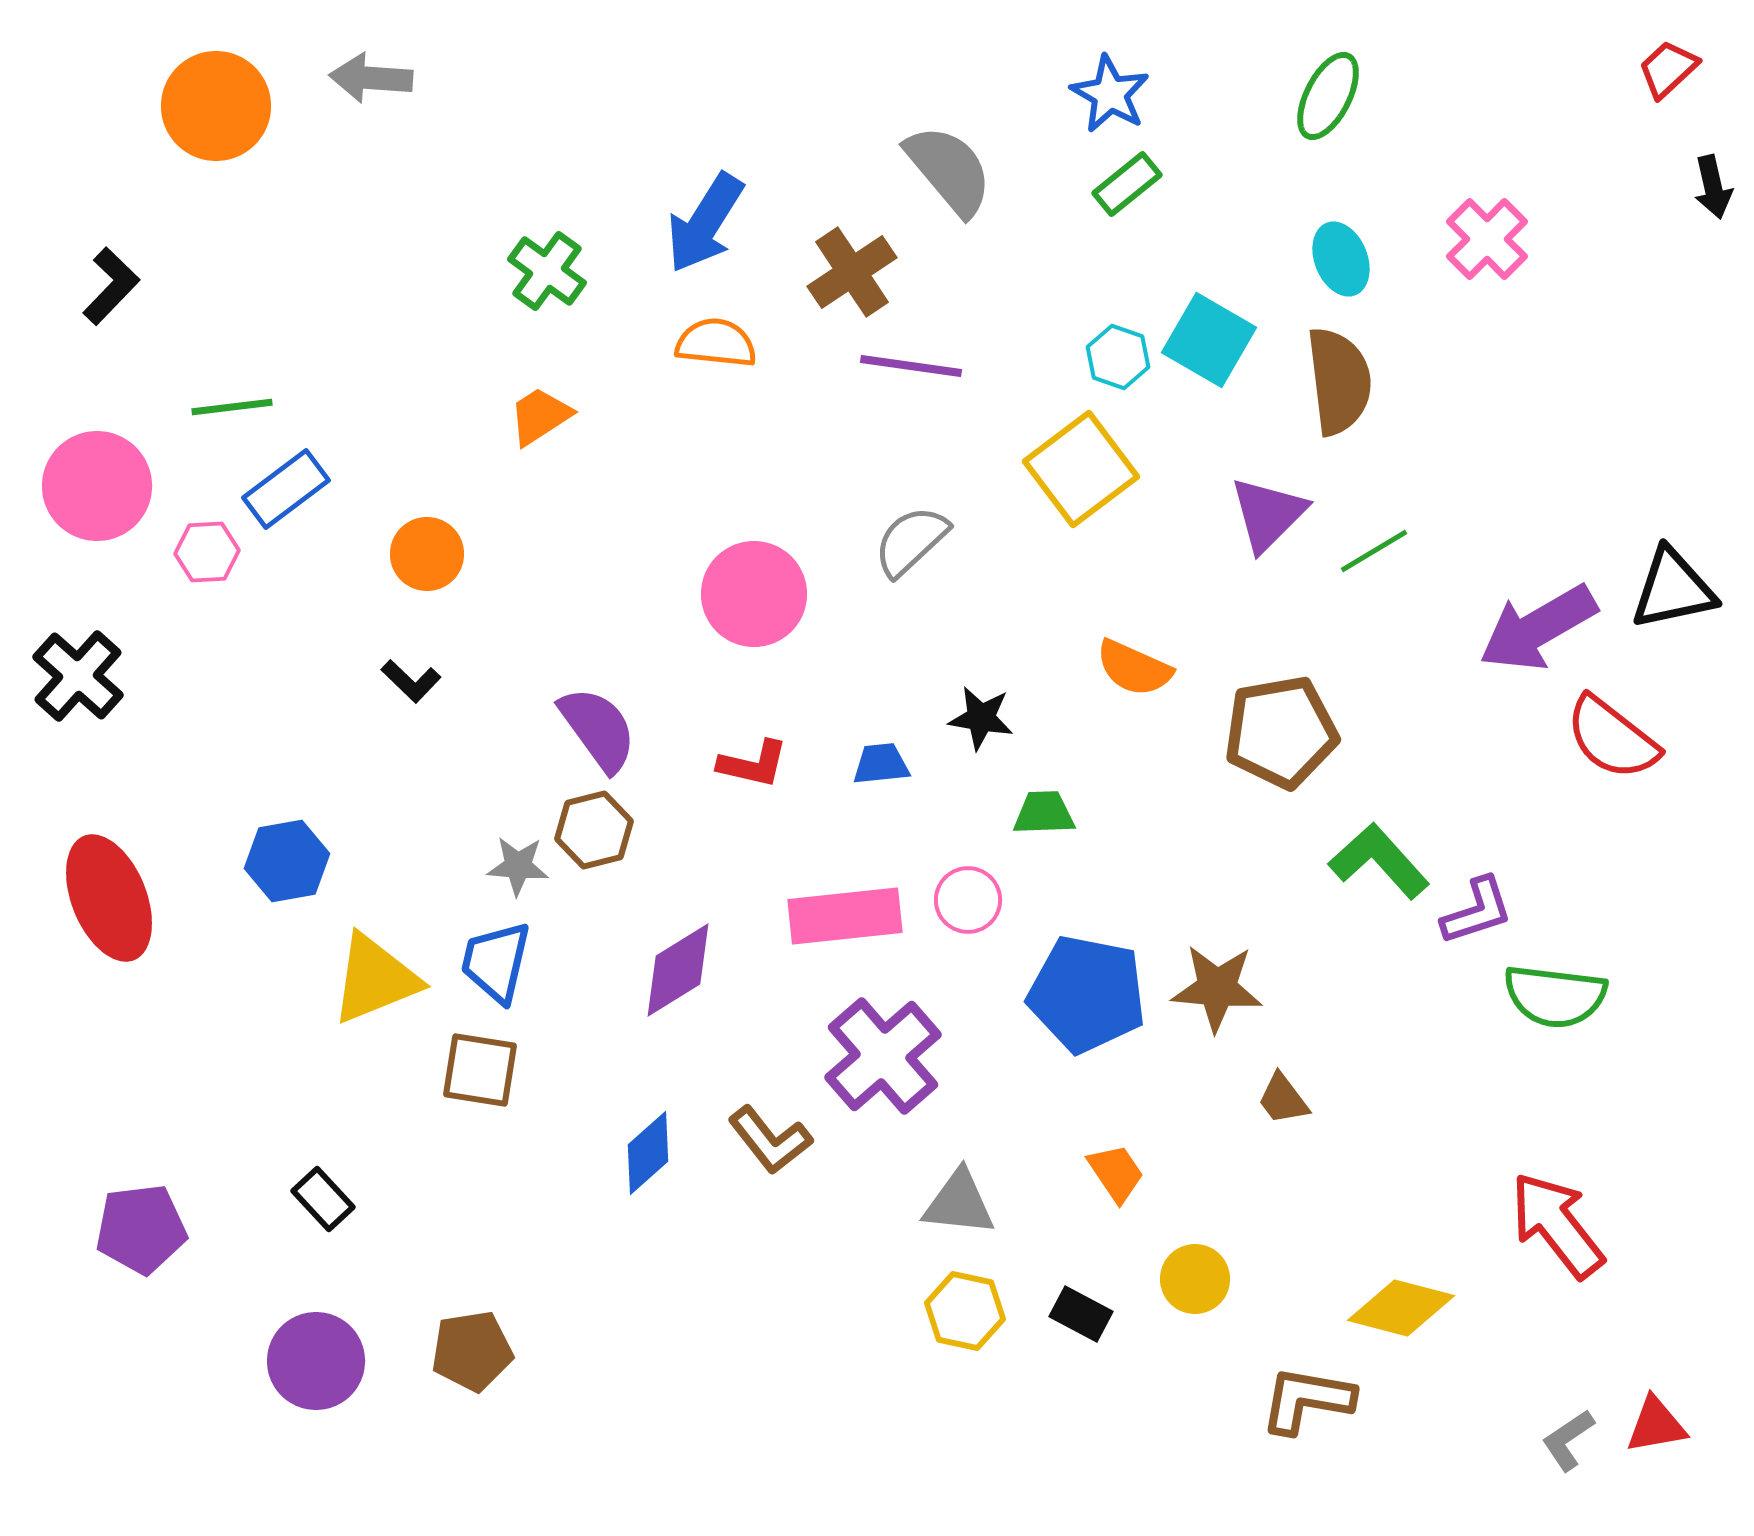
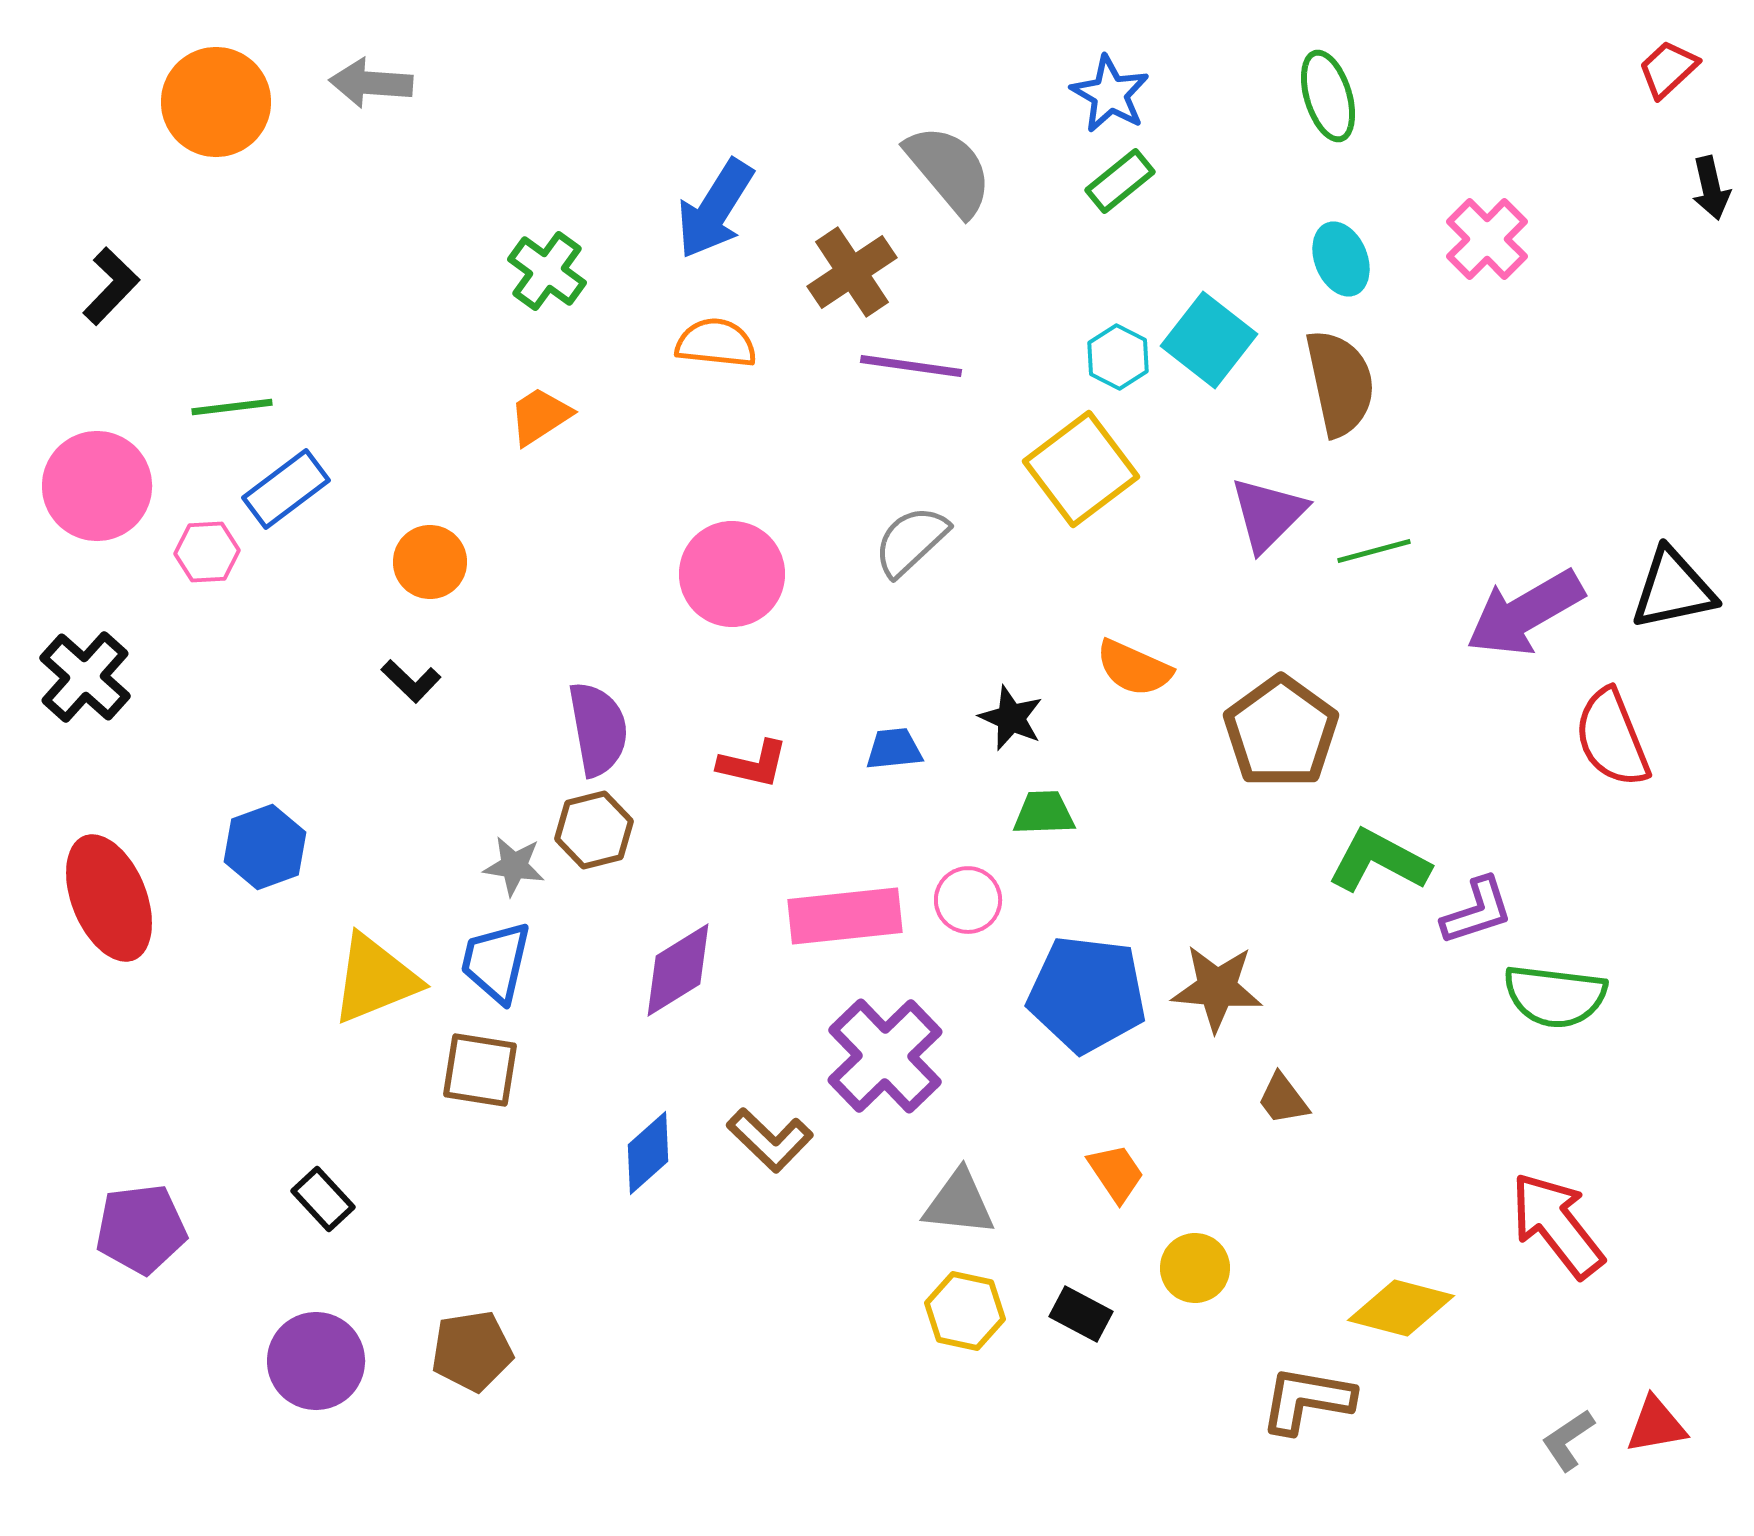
gray arrow at (371, 78): moved 5 px down
green ellipse at (1328, 96): rotated 44 degrees counterclockwise
orange circle at (216, 106): moved 4 px up
green rectangle at (1127, 184): moved 7 px left, 3 px up
black arrow at (1713, 187): moved 2 px left, 1 px down
blue arrow at (705, 223): moved 10 px right, 14 px up
cyan square at (1209, 340): rotated 8 degrees clockwise
cyan hexagon at (1118, 357): rotated 8 degrees clockwise
brown semicircle at (1339, 381): moved 1 px right, 2 px down; rotated 5 degrees counterclockwise
green line at (1374, 551): rotated 16 degrees clockwise
orange circle at (427, 554): moved 3 px right, 8 px down
pink circle at (754, 594): moved 22 px left, 20 px up
purple arrow at (1538, 628): moved 13 px left, 15 px up
black cross at (78, 676): moved 7 px right, 1 px down
black star at (981, 718): moved 30 px right; rotated 14 degrees clockwise
purple semicircle at (598, 729): rotated 26 degrees clockwise
brown pentagon at (1281, 732): rotated 26 degrees counterclockwise
red semicircle at (1612, 738): rotated 30 degrees clockwise
blue trapezoid at (881, 764): moved 13 px right, 15 px up
blue hexagon at (287, 861): moved 22 px left, 14 px up; rotated 10 degrees counterclockwise
green L-shape at (1379, 861): rotated 20 degrees counterclockwise
gray star at (518, 866): moved 4 px left; rotated 4 degrees clockwise
blue pentagon at (1087, 994): rotated 4 degrees counterclockwise
purple cross at (883, 1056): moved 2 px right; rotated 3 degrees counterclockwise
brown L-shape at (770, 1140): rotated 8 degrees counterclockwise
yellow circle at (1195, 1279): moved 11 px up
